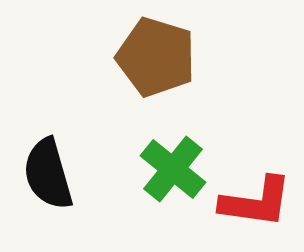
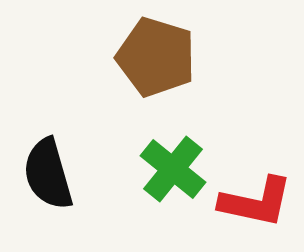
red L-shape: rotated 4 degrees clockwise
